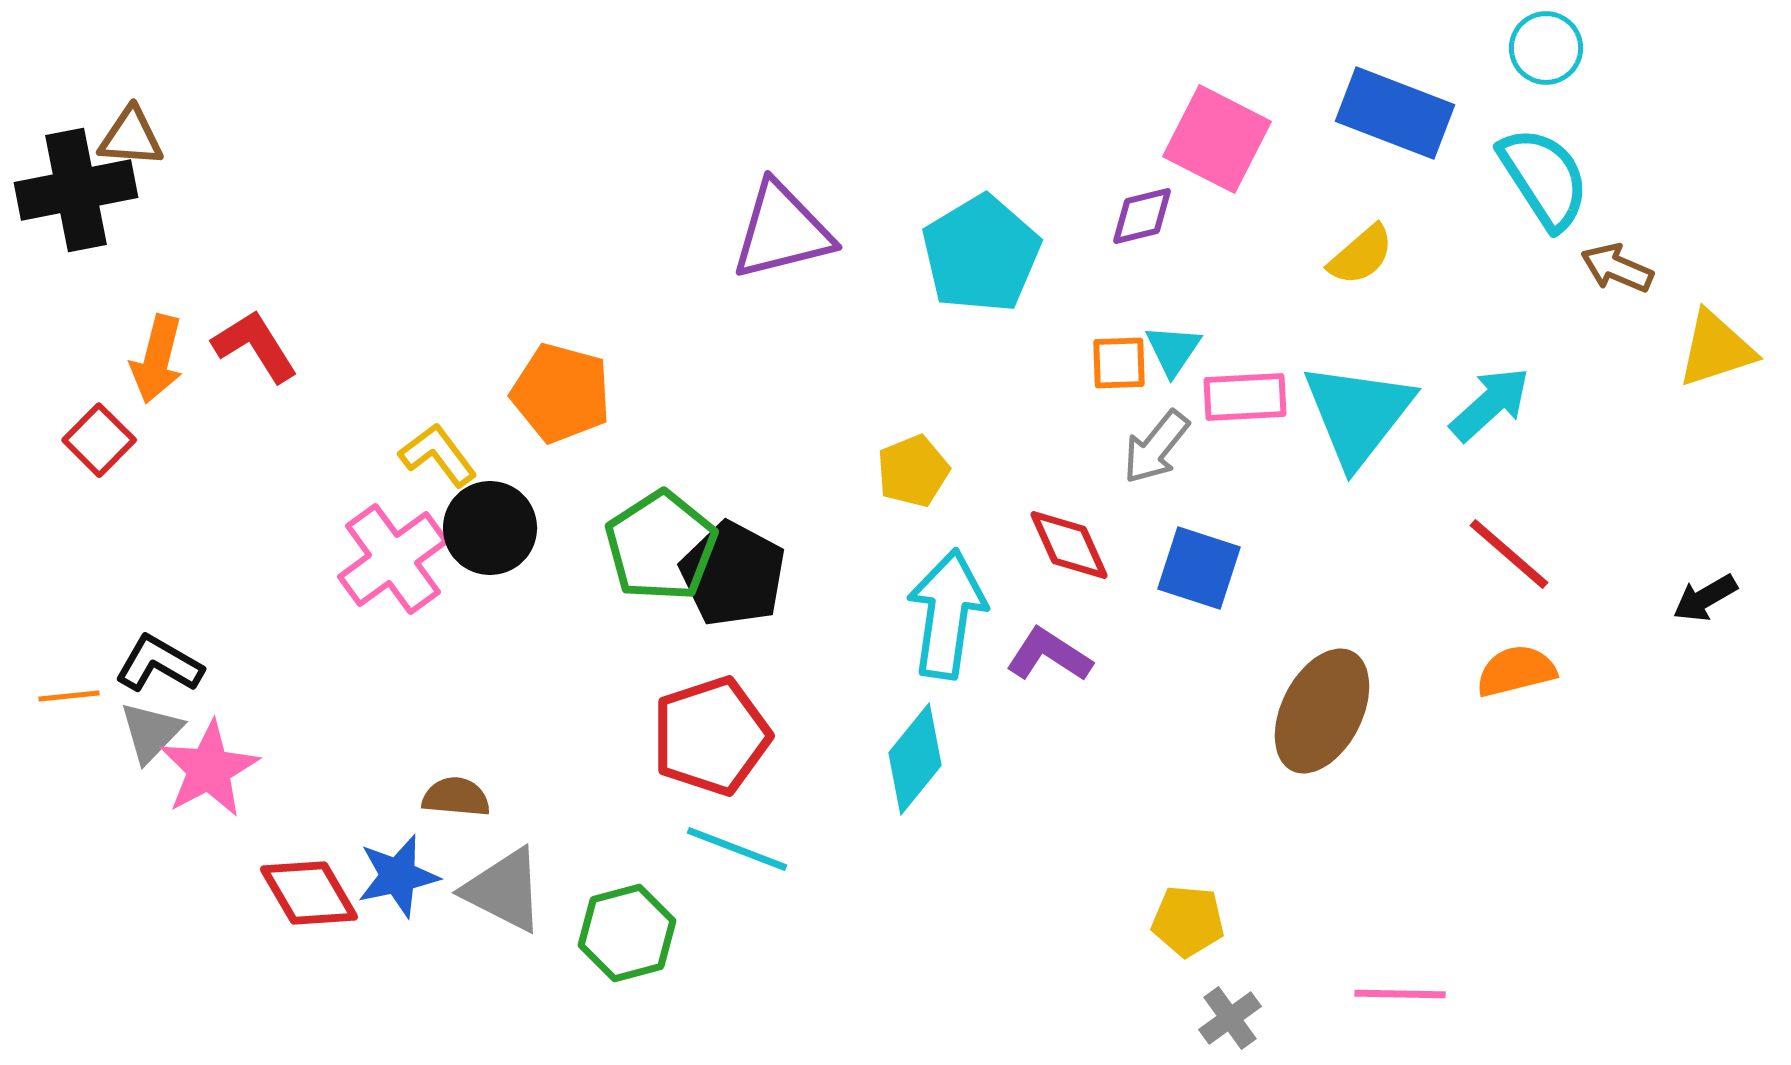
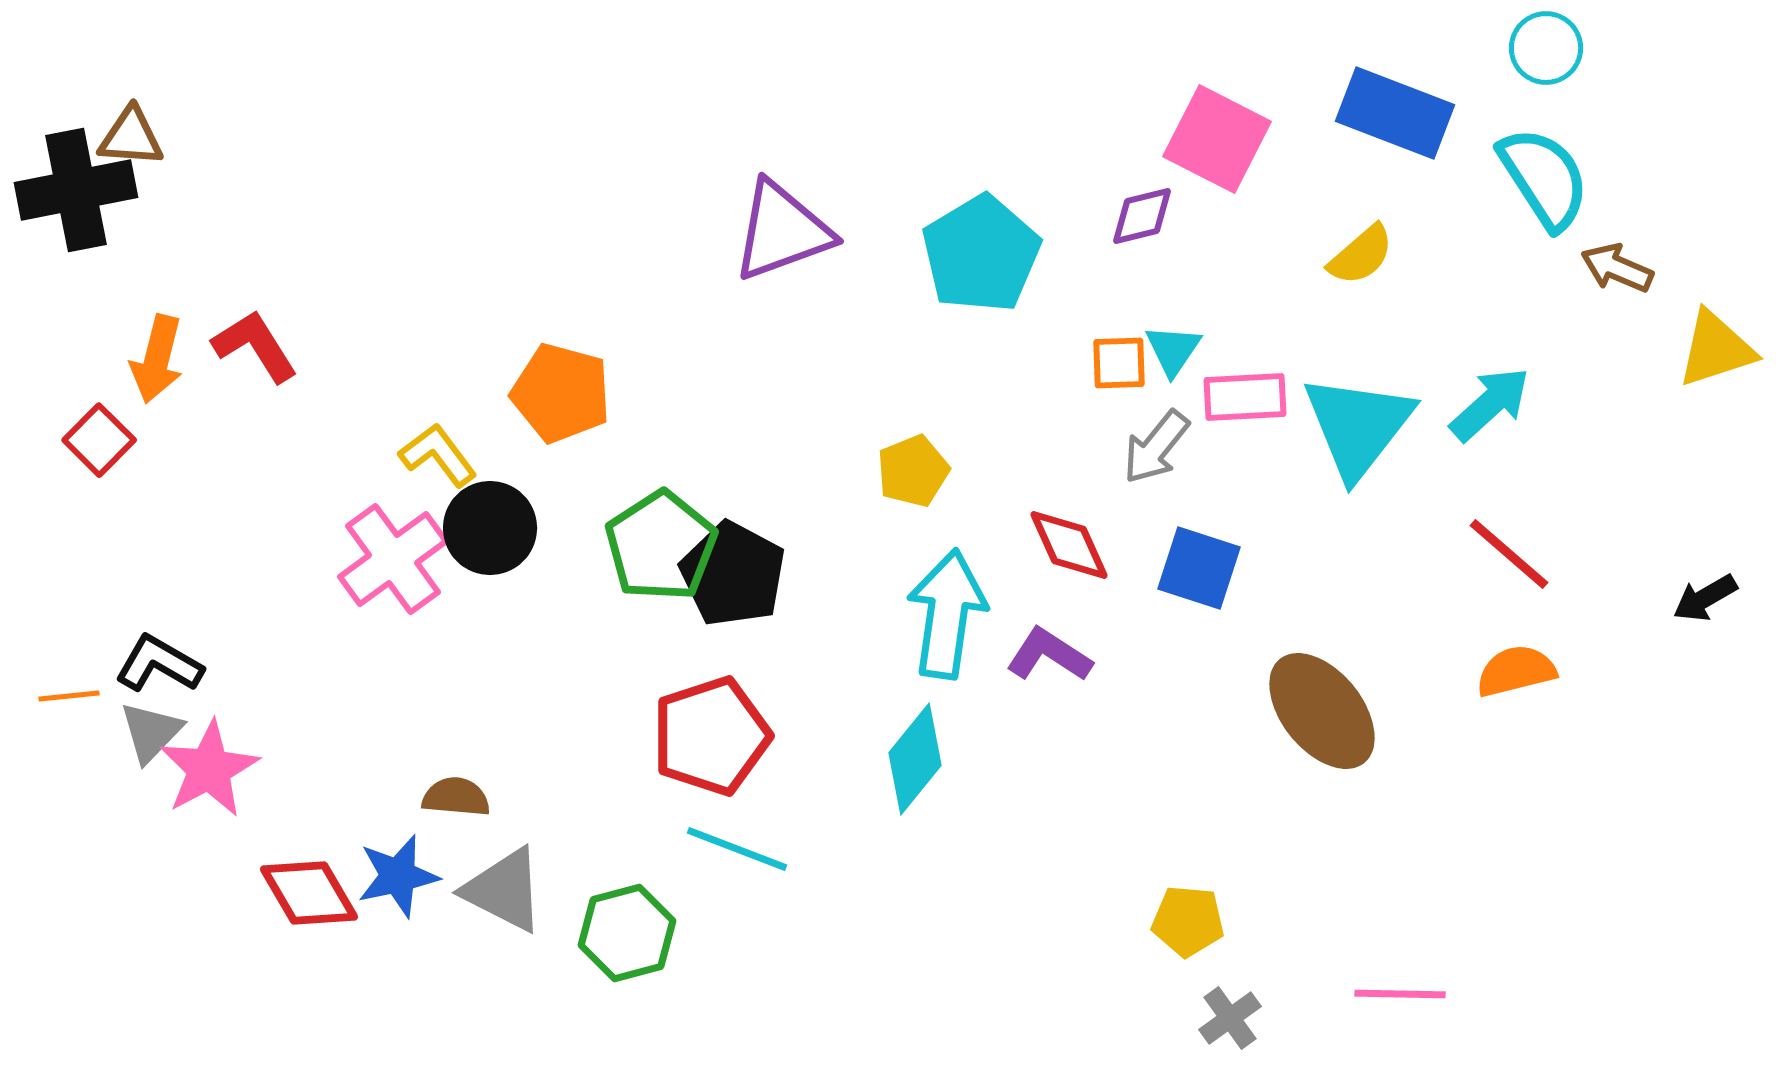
purple triangle at (782, 231): rotated 6 degrees counterclockwise
cyan triangle at (1358, 414): moved 12 px down
brown ellipse at (1322, 711): rotated 66 degrees counterclockwise
